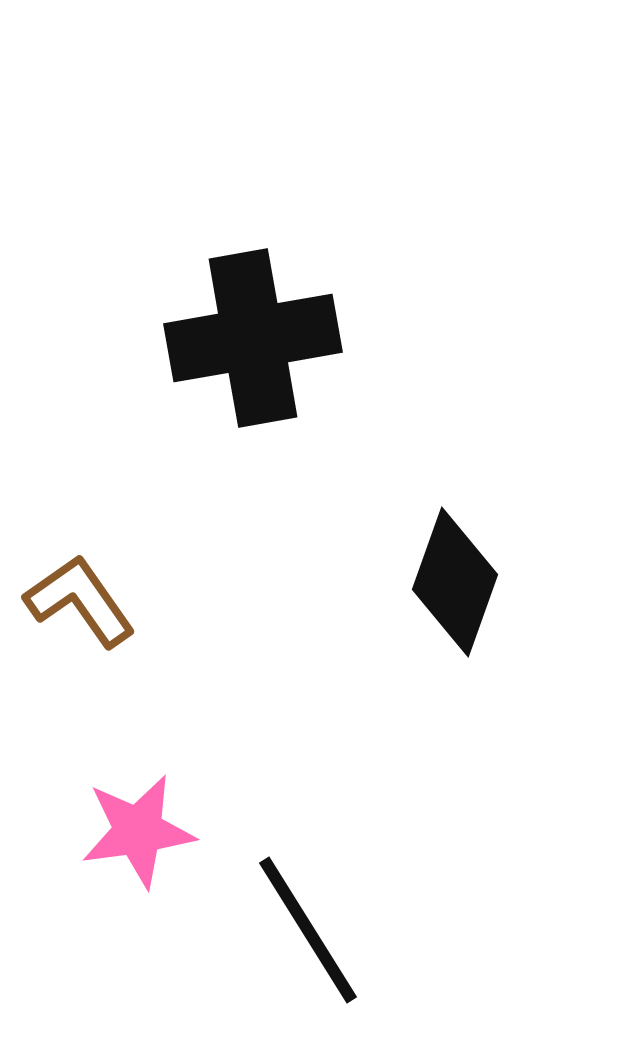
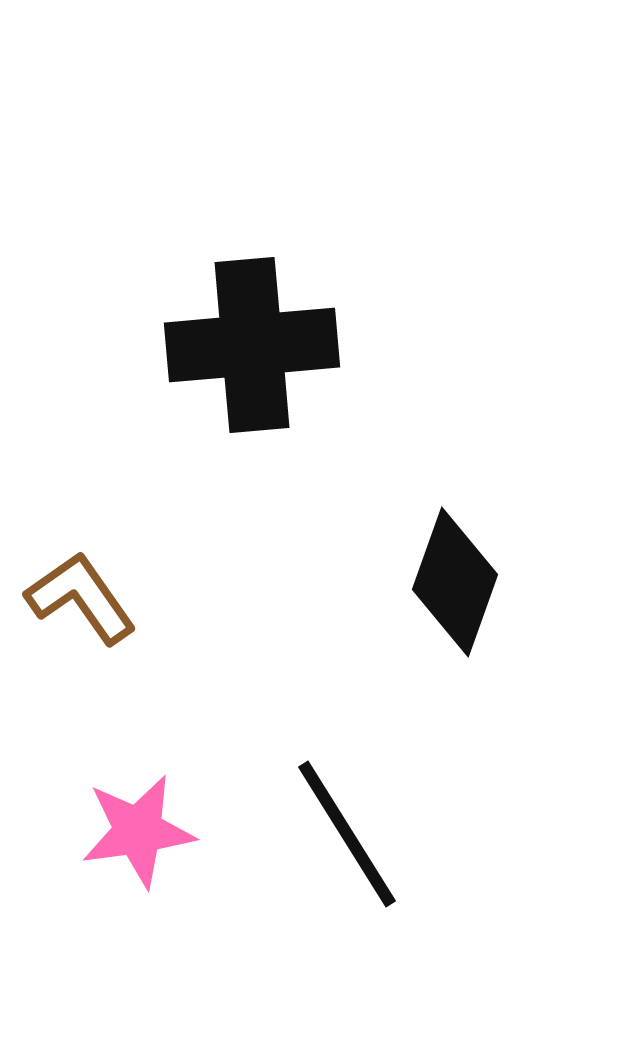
black cross: moved 1 px left, 7 px down; rotated 5 degrees clockwise
brown L-shape: moved 1 px right, 3 px up
black line: moved 39 px right, 96 px up
